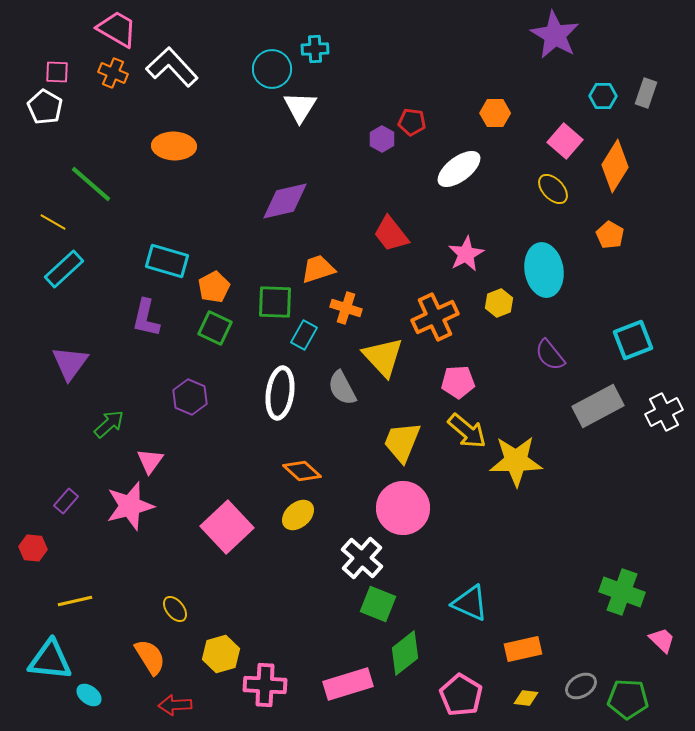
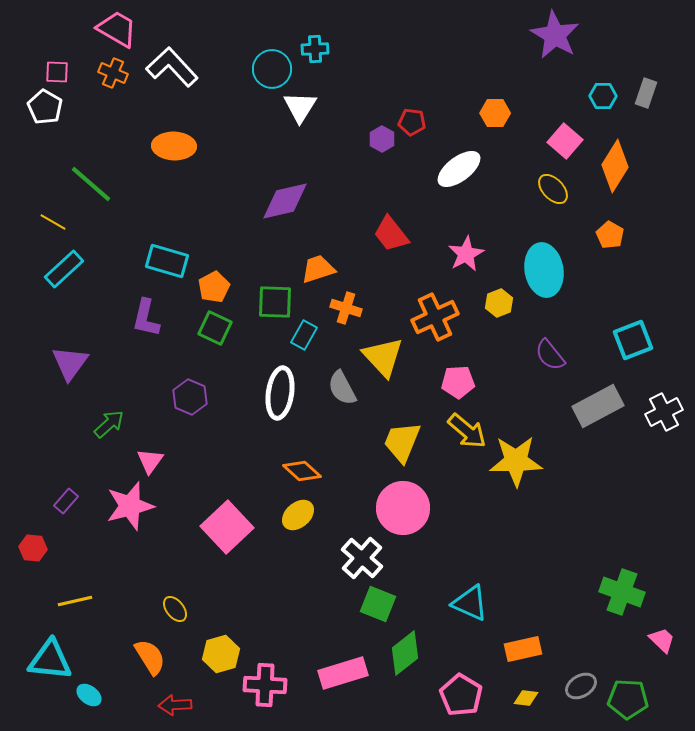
pink rectangle at (348, 684): moved 5 px left, 11 px up
